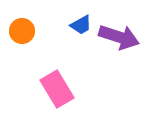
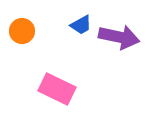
purple arrow: rotated 6 degrees counterclockwise
pink rectangle: rotated 33 degrees counterclockwise
